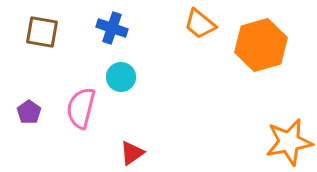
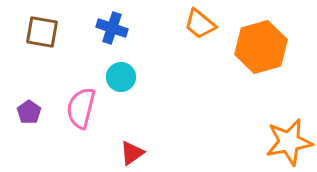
orange hexagon: moved 2 px down
